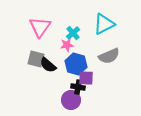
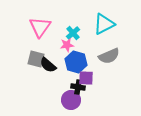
blue hexagon: moved 2 px up
